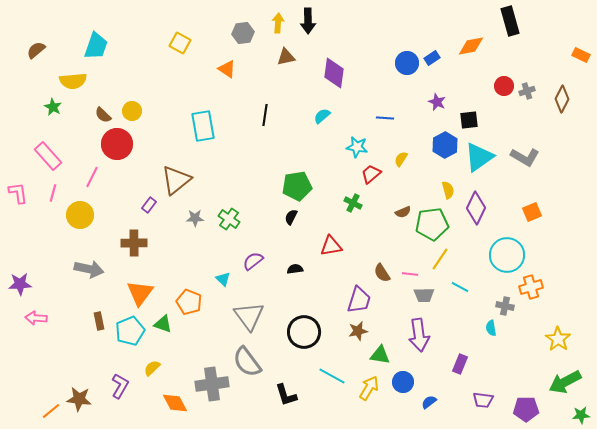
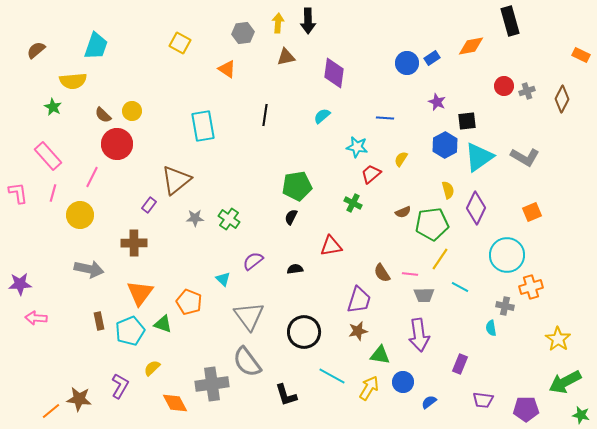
black square at (469, 120): moved 2 px left, 1 px down
green star at (581, 415): rotated 18 degrees clockwise
